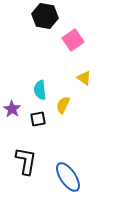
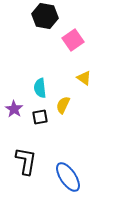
cyan semicircle: moved 2 px up
purple star: moved 2 px right
black square: moved 2 px right, 2 px up
